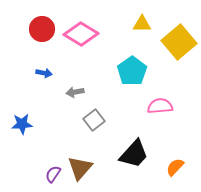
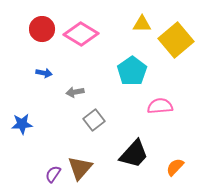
yellow square: moved 3 px left, 2 px up
